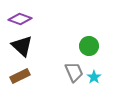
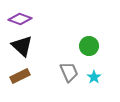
gray trapezoid: moved 5 px left
